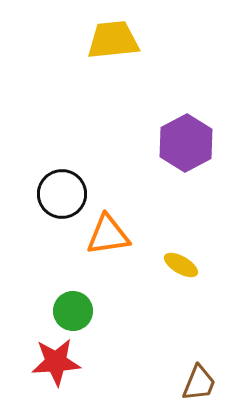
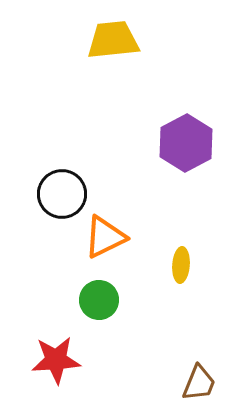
orange triangle: moved 3 px left, 2 px down; rotated 18 degrees counterclockwise
yellow ellipse: rotated 64 degrees clockwise
green circle: moved 26 px right, 11 px up
red star: moved 2 px up
